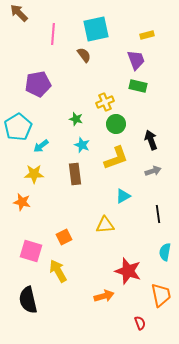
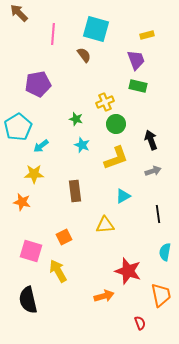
cyan square: rotated 28 degrees clockwise
brown rectangle: moved 17 px down
